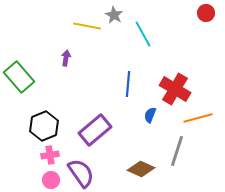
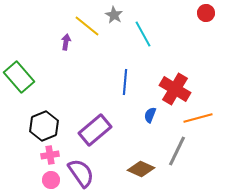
yellow line: rotated 28 degrees clockwise
purple arrow: moved 16 px up
blue line: moved 3 px left, 2 px up
gray line: rotated 8 degrees clockwise
